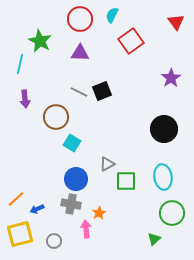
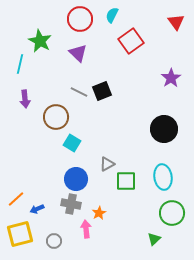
purple triangle: moved 2 px left; rotated 42 degrees clockwise
